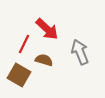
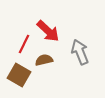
red arrow: moved 1 px right, 2 px down
brown semicircle: rotated 30 degrees counterclockwise
